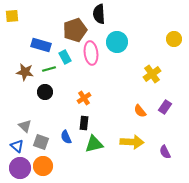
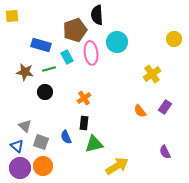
black semicircle: moved 2 px left, 1 px down
cyan rectangle: moved 2 px right
yellow arrow: moved 15 px left, 24 px down; rotated 35 degrees counterclockwise
